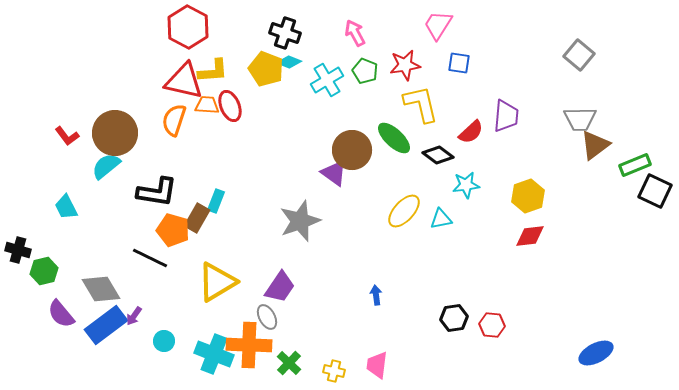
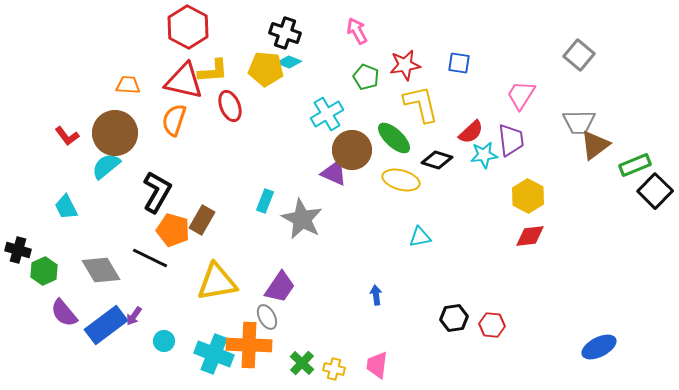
pink trapezoid at (438, 25): moved 83 px right, 70 px down
pink arrow at (355, 33): moved 2 px right, 2 px up
yellow pentagon at (266, 69): rotated 16 degrees counterclockwise
green pentagon at (365, 71): moved 1 px right, 6 px down
cyan cross at (327, 80): moved 34 px down
orange trapezoid at (207, 105): moved 79 px left, 20 px up
purple trapezoid at (506, 116): moved 5 px right, 24 px down; rotated 12 degrees counterclockwise
gray trapezoid at (580, 119): moved 1 px left, 3 px down
black diamond at (438, 155): moved 1 px left, 5 px down; rotated 20 degrees counterclockwise
purple triangle at (334, 173): rotated 12 degrees counterclockwise
cyan star at (466, 185): moved 18 px right, 30 px up
black square at (655, 191): rotated 20 degrees clockwise
black L-shape at (157, 192): rotated 69 degrees counterclockwise
yellow hexagon at (528, 196): rotated 12 degrees counterclockwise
cyan rectangle at (216, 201): moved 49 px right
yellow ellipse at (404, 211): moved 3 px left, 31 px up; rotated 63 degrees clockwise
brown rectangle at (197, 218): moved 5 px right, 2 px down
cyan triangle at (441, 219): moved 21 px left, 18 px down
gray star at (300, 221): moved 2 px right, 2 px up; rotated 24 degrees counterclockwise
green hexagon at (44, 271): rotated 12 degrees counterclockwise
yellow triangle at (217, 282): rotated 21 degrees clockwise
gray diamond at (101, 289): moved 19 px up
purple semicircle at (61, 314): moved 3 px right, 1 px up
blue ellipse at (596, 353): moved 3 px right, 6 px up
green cross at (289, 363): moved 13 px right
yellow cross at (334, 371): moved 2 px up
